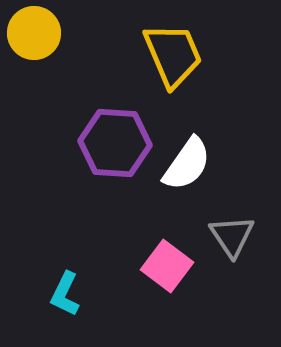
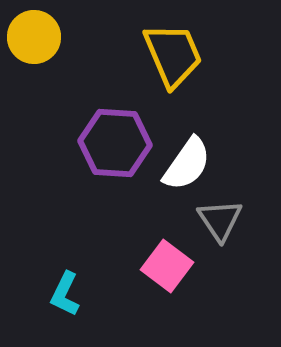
yellow circle: moved 4 px down
gray triangle: moved 12 px left, 16 px up
